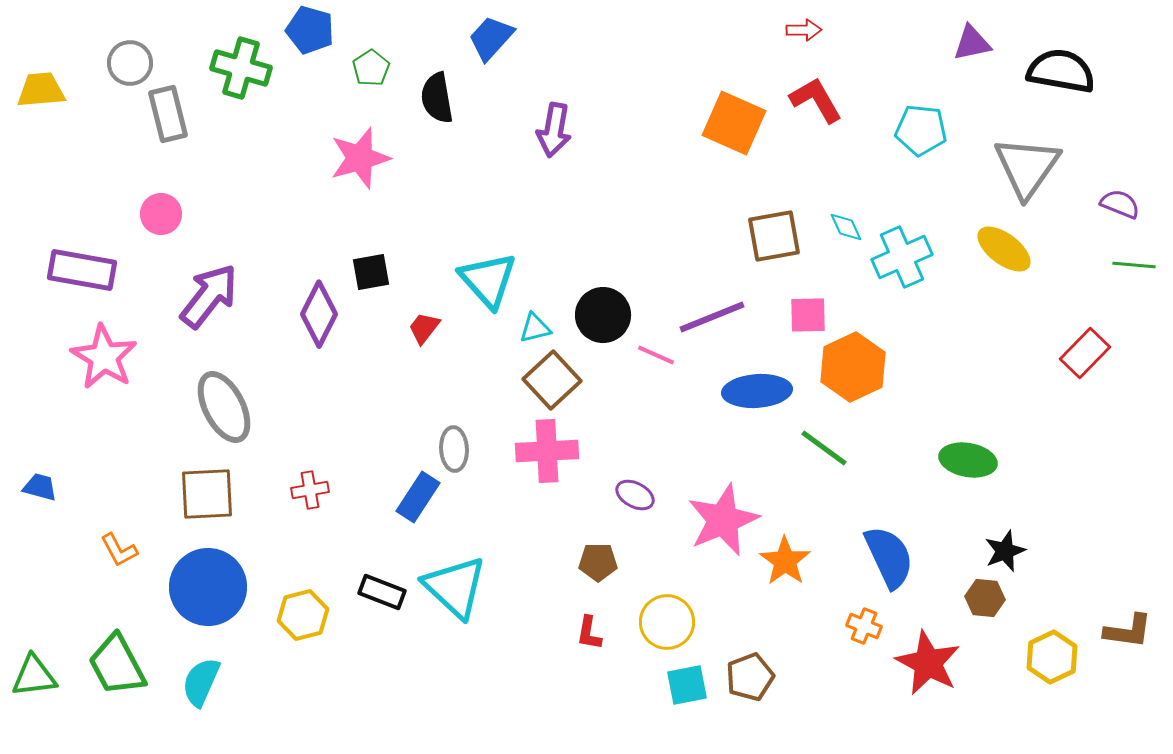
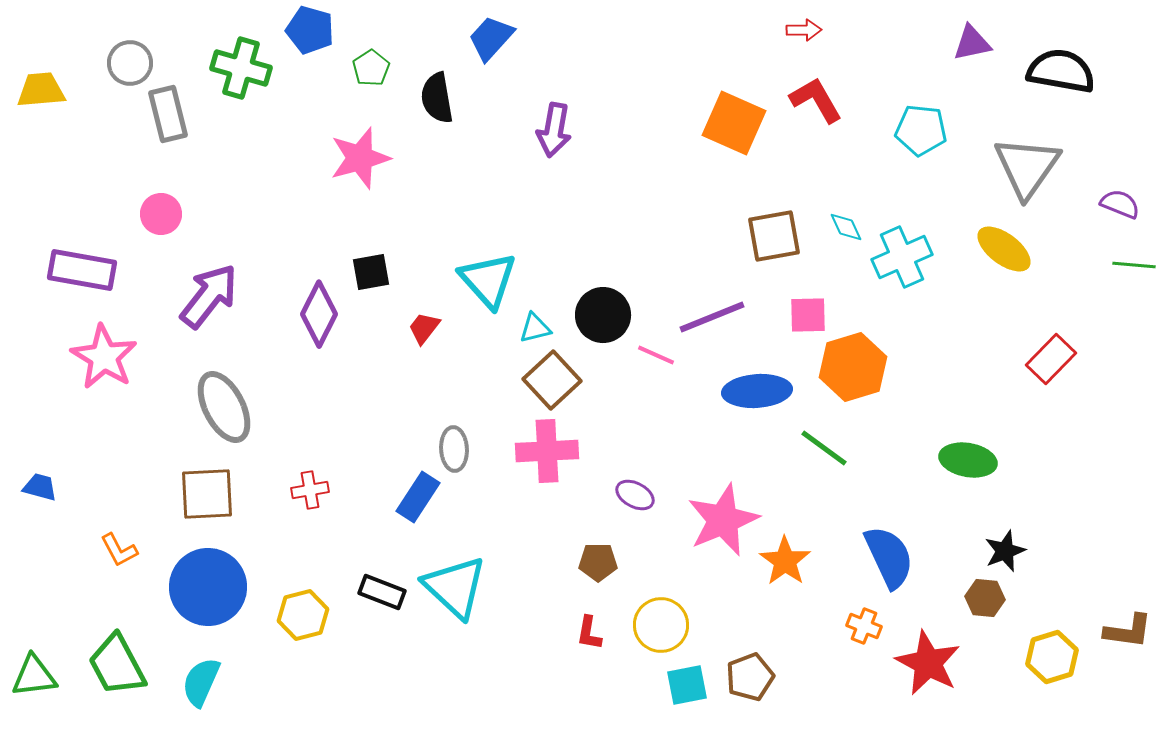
red rectangle at (1085, 353): moved 34 px left, 6 px down
orange hexagon at (853, 367): rotated 8 degrees clockwise
yellow circle at (667, 622): moved 6 px left, 3 px down
yellow hexagon at (1052, 657): rotated 9 degrees clockwise
